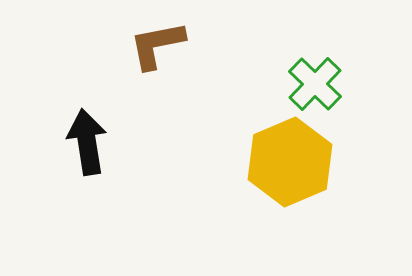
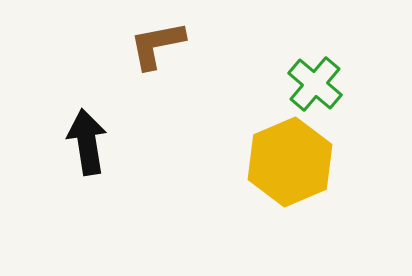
green cross: rotated 4 degrees counterclockwise
